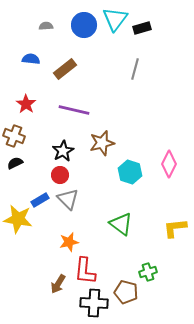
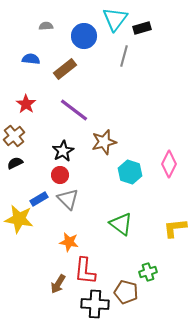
blue circle: moved 11 px down
gray line: moved 11 px left, 13 px up
purple line: rotated 24 degrees clockwise
brown cross: rotated 30 degrees clockwise
brown star: moved 2 px right, 1 px up
blue rectangle: moved 1 px left, 1 px up
yellow star: moved 1 px right
orange star: rotated 24 degrees clockwise
black cross: moved 1 px right, 1 px down
